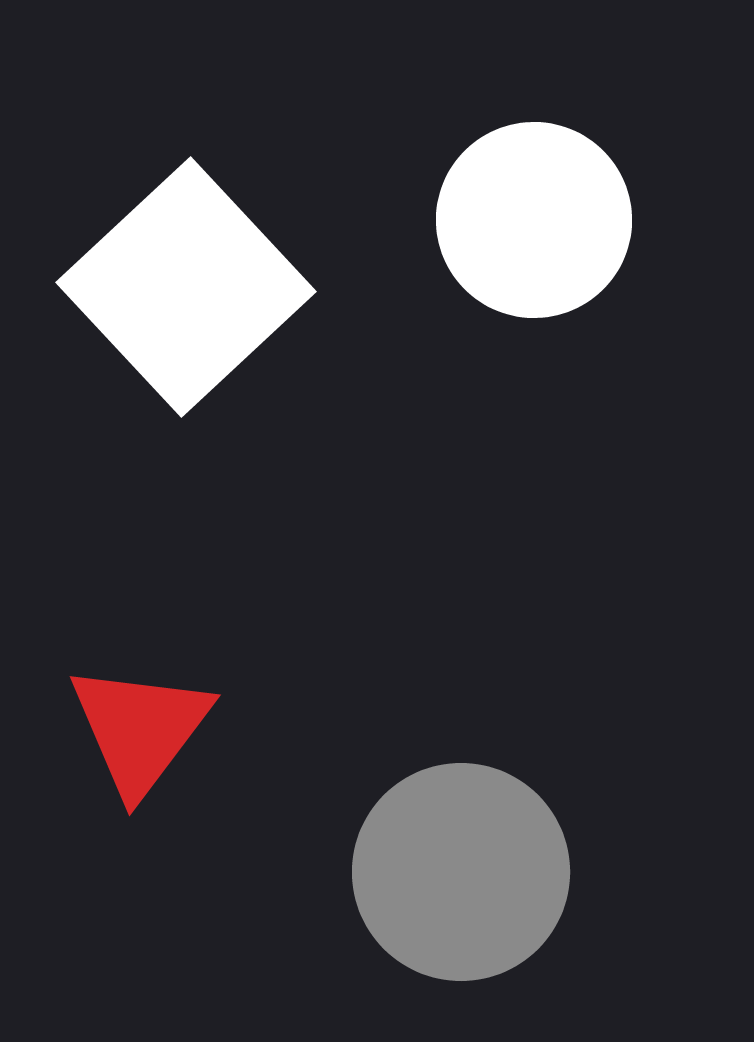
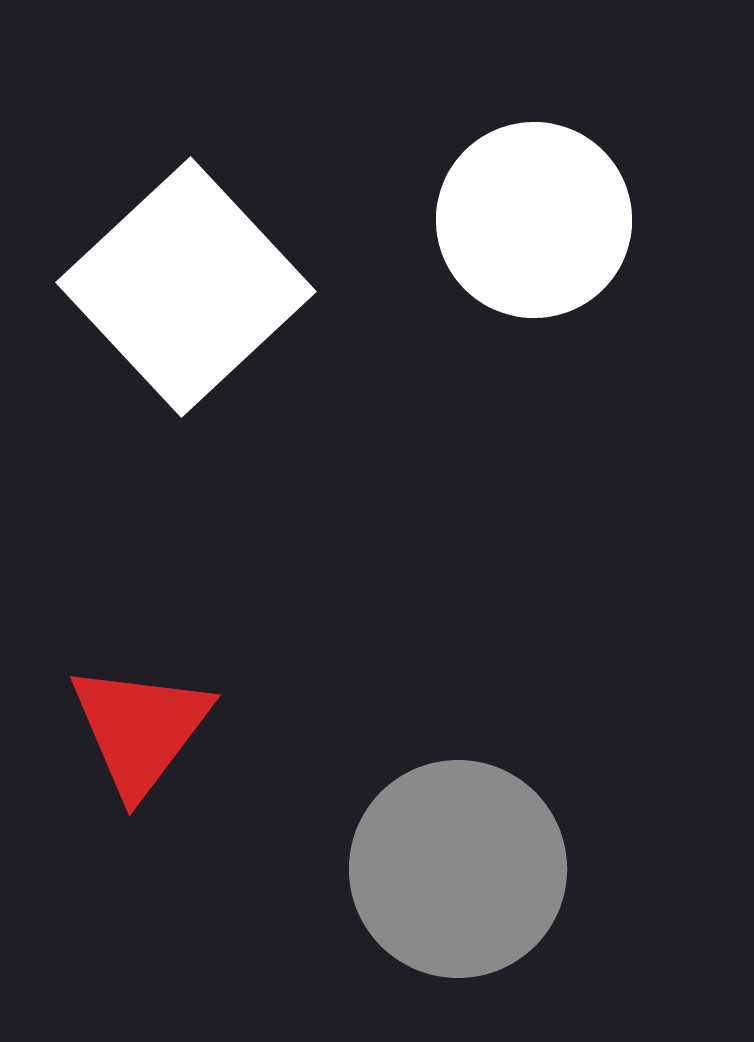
gray circle: moved 3 px left, 3 px up
